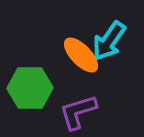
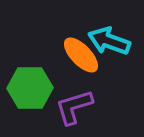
cyan arrow: rotated 75 degrees clockwise
purple L-shape: moved 4 px left, 5 px up
